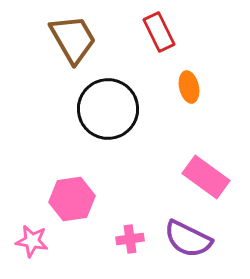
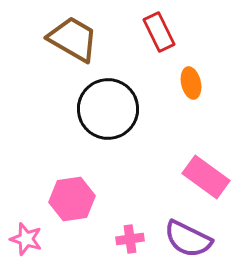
brown trapezoid: rotated 30 degrees counterclockwise
orange ellipse: moved 2 px right, 4 px up
pink star: moved 6 px left, 2 px up; rotated 8 degrees clockwise
